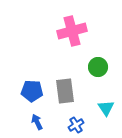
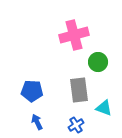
pink cross: moved 2 px right, 4 px down
green circle: moved 5 px up
gray rectangle: moved 14 px right, 1 px up
cyan triangle: moved 2 px left; rotated 36 degrees counterclockwise
